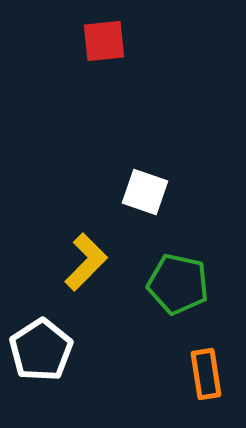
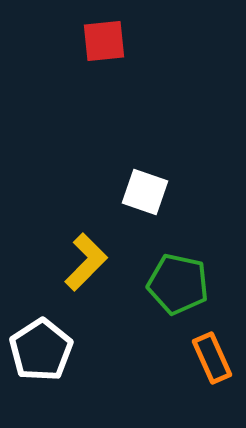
orange rectangle: moved 6 px right, 16 px up; rotated 15 degrees counterclockwise
